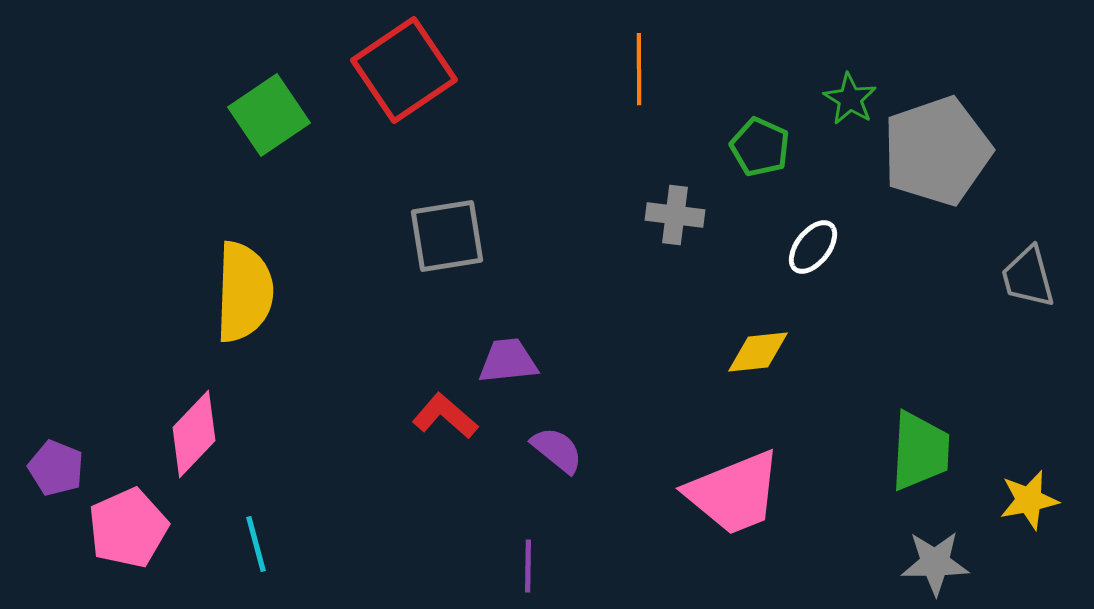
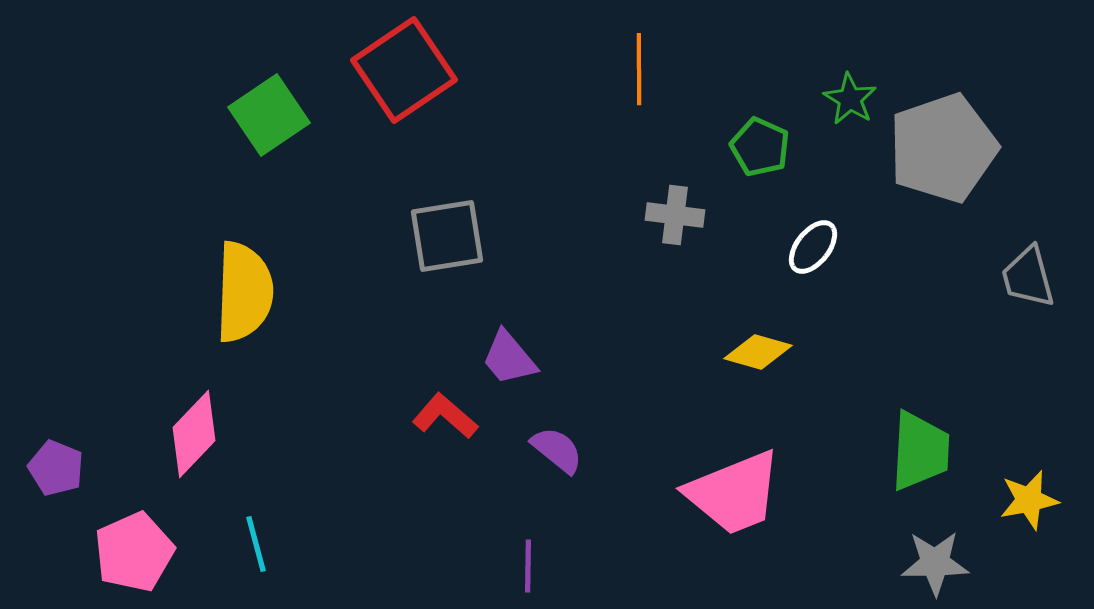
gray pentagon: moved 6 px right, 3 px up
yellow diamond: rotated 22 degrees clockwise
purple trapezoid: moved 1 px right, 3 px up; rotated 124 degrees counterclockwise
pink pentagon: moved 6 px right, 24 px down
